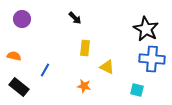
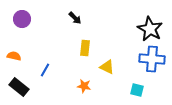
black star: moved 4 px right
